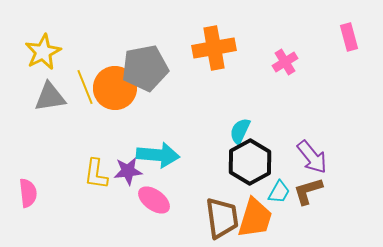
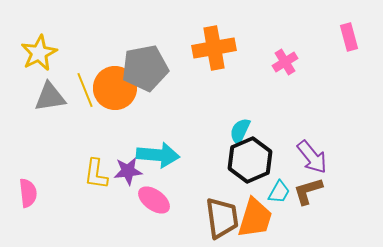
yellow star: moved 4 px left, 1 px down
yellow line: moved 3 px down
black hexagon: moved 2 px up; rotated 6 degrees clockwise
